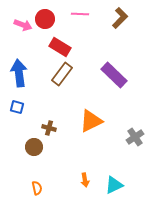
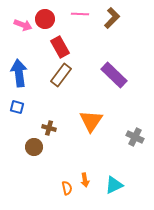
brown L-shape: moved 8 px left
red rectangle: rotated 30 degrees clockwise
brown rectangle: moved 1 px left, 1 px down
orange triangle: rotated 30 degrees counterclockwise
gray cross: rotated 30 degrees counterclockwise
orange semicircle: moved 30 px right
